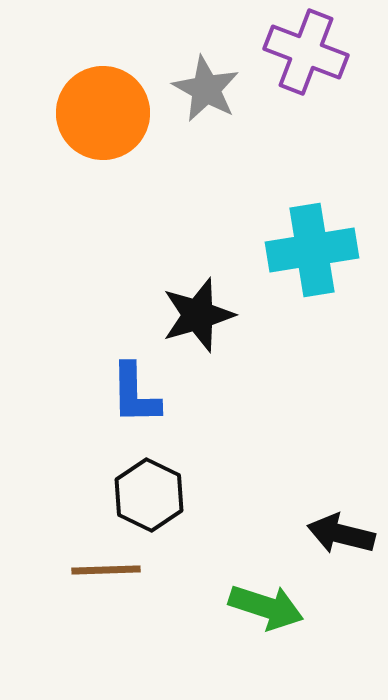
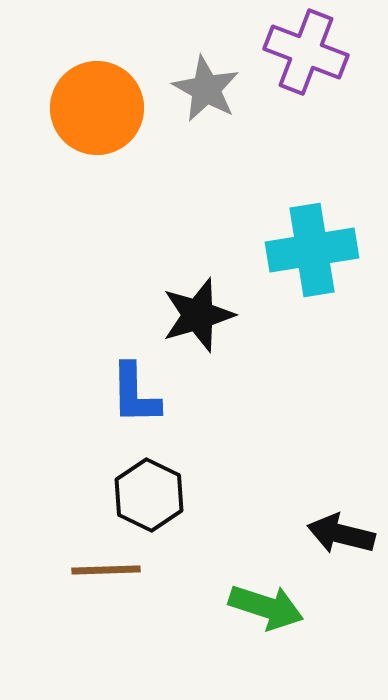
orange circle: moved 6 px left, 5 px up
